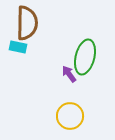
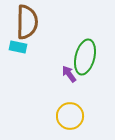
brown semicircle: moved 1 px up
